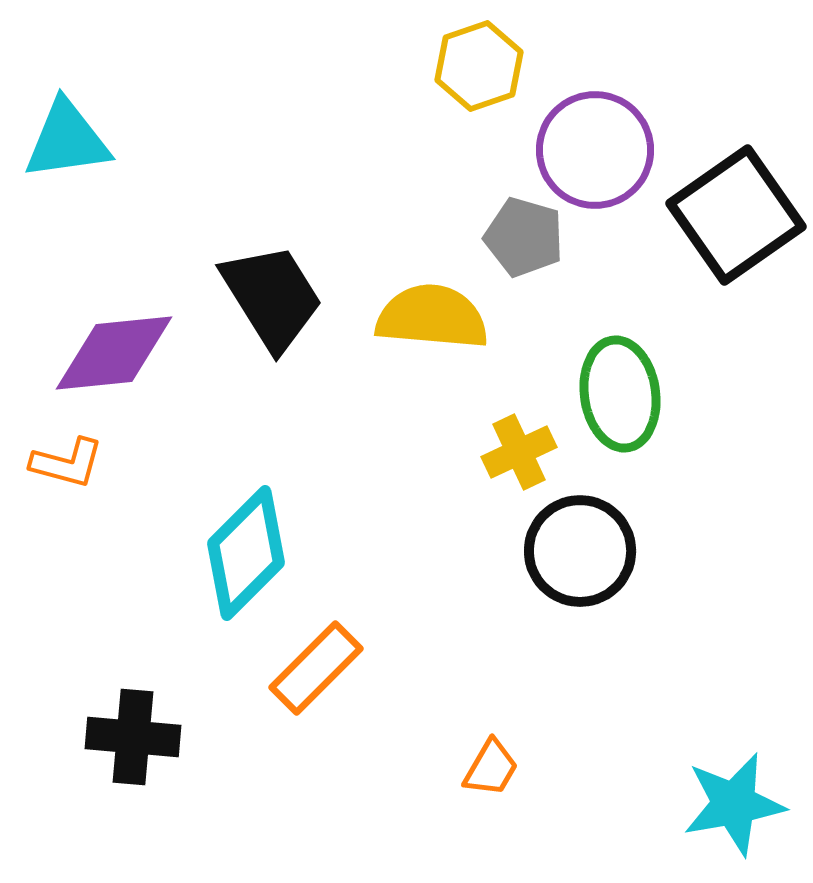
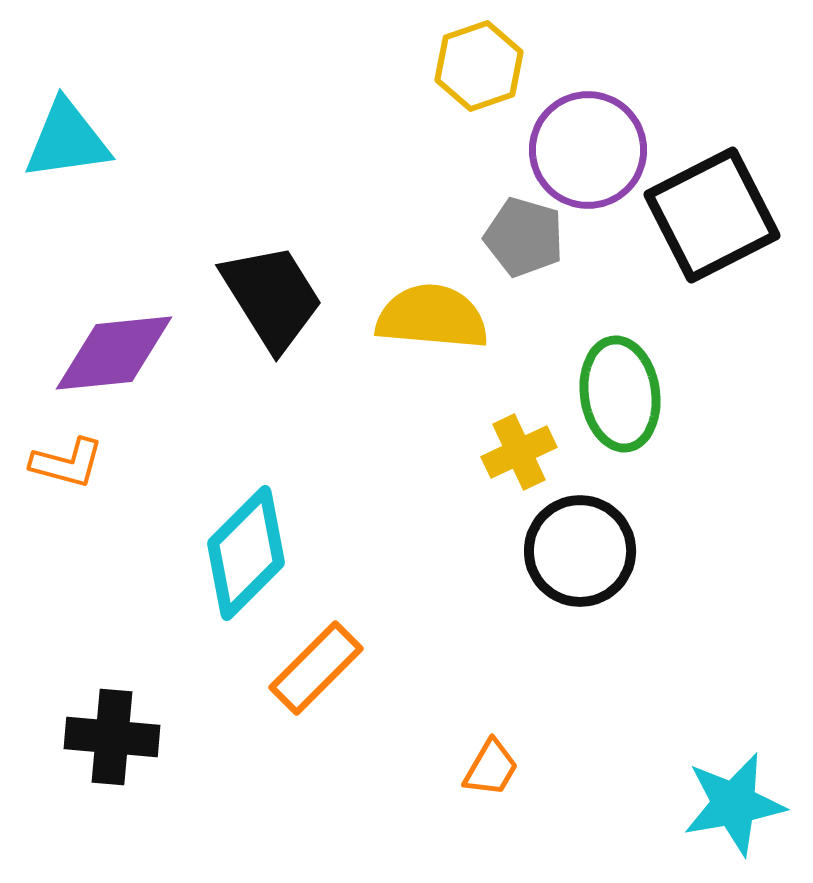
purple circle: moved 7 px left
black square: moved 24 px left; rotated 8 degrees clockwise
black cross: moved 21 px left
